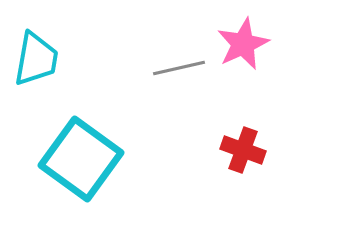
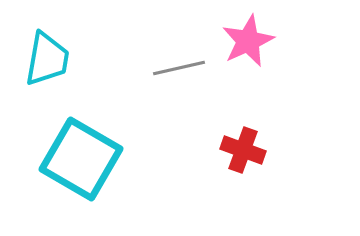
pink star: moved 5 px right, 3 px up
cyan trapezoid: moved 11 px right
cyan square: rotated 6 degrees counterclockwise
